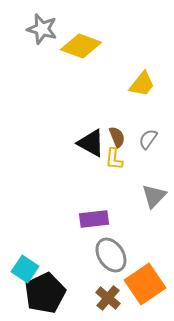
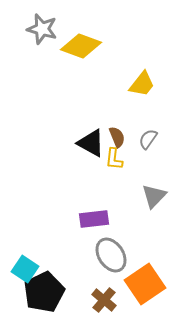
black pentagon: moved 1 px left, 1 px up
brown cross: moved 4 px left, 2 px down
